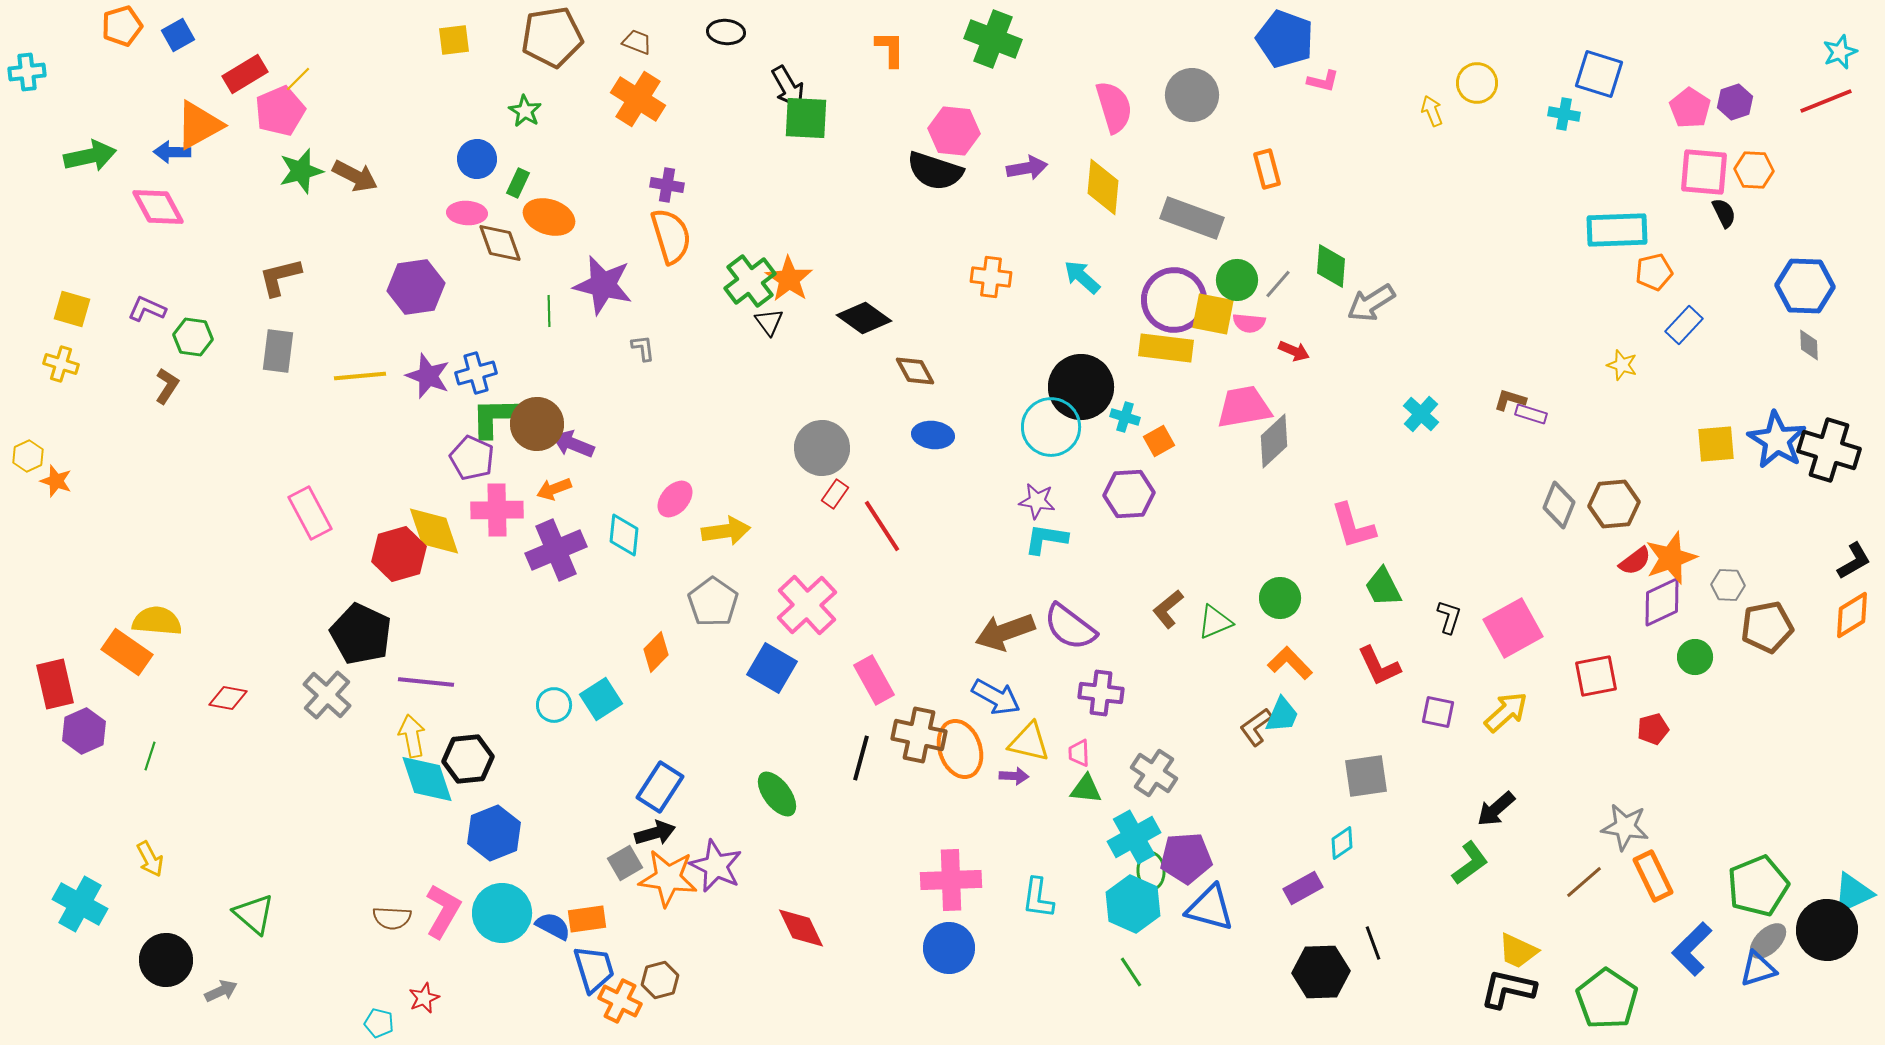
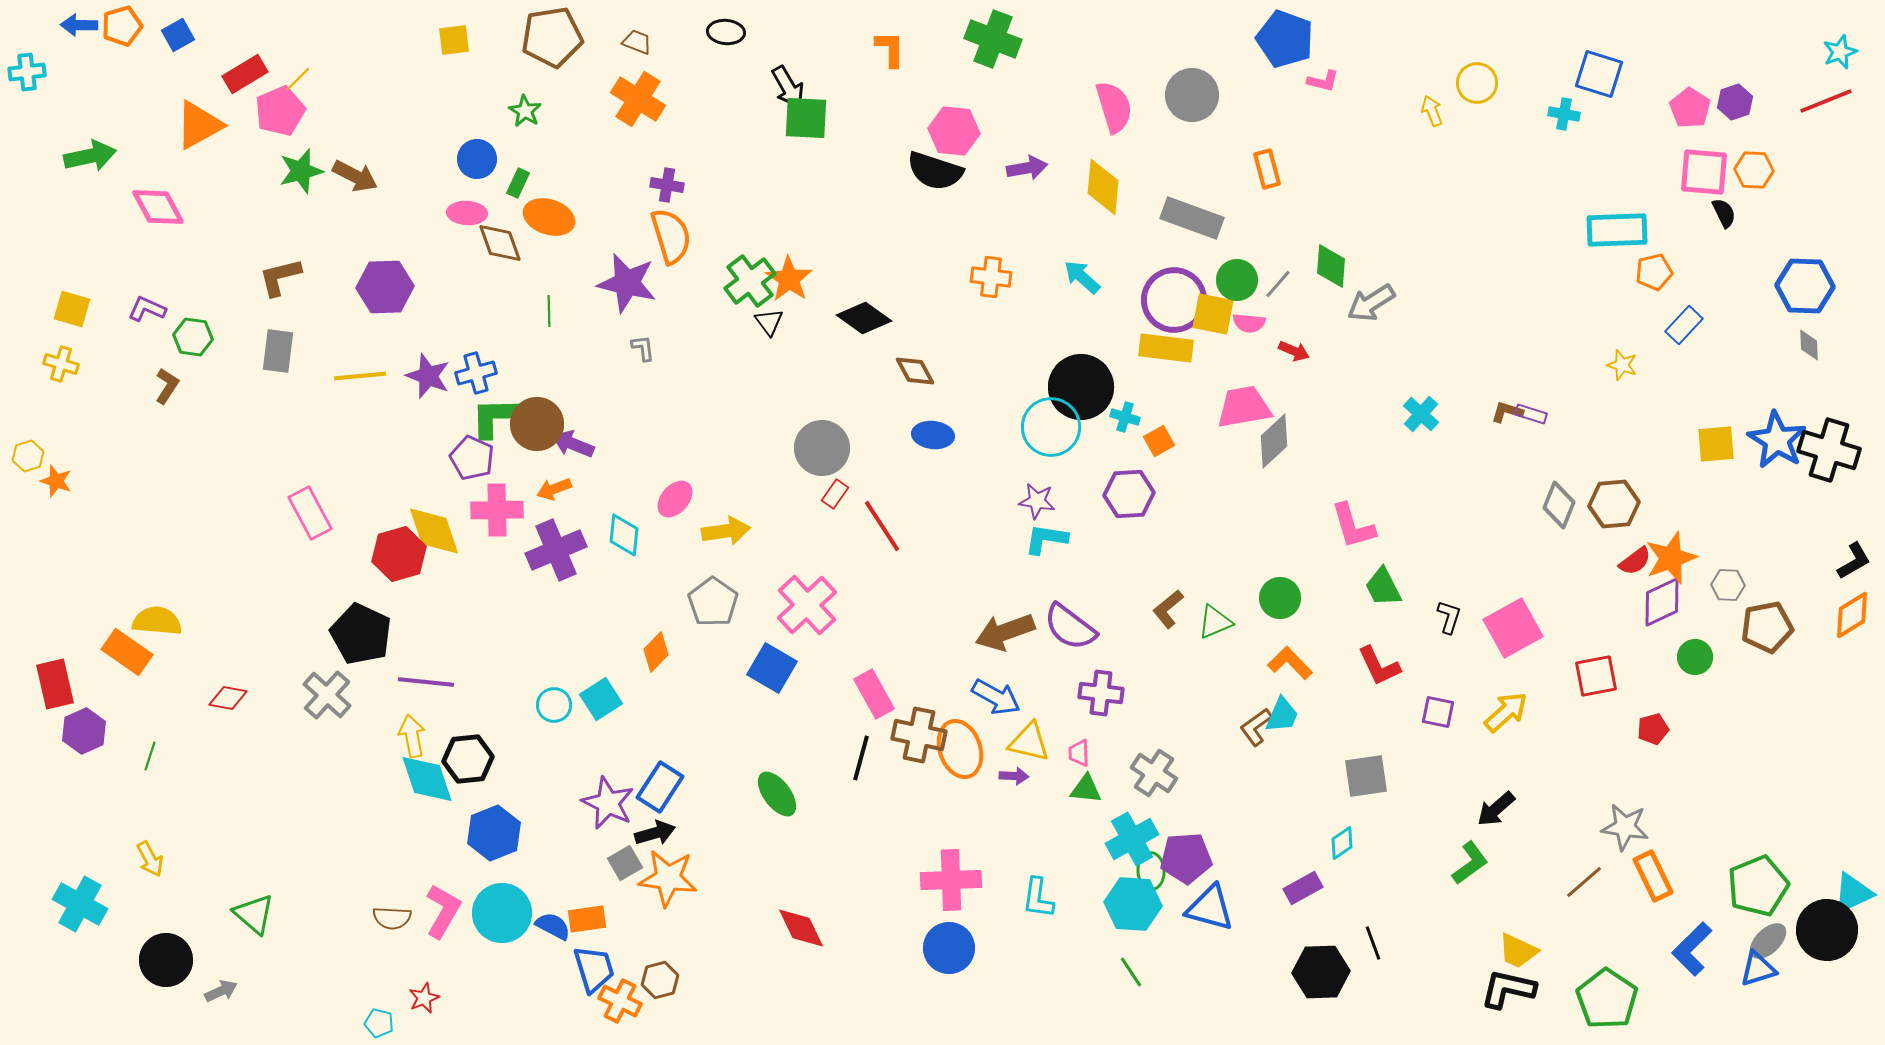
blue arrow at (172, 152): moved 93 px left, 127 px up
purple star at (603, 285): moved 24 px right, 2 px up
purple hexagon at (416, 287): moved 31 px left; rotated 6 degrees clockwise
brown L-shape at (1510, 400): moved 3 px left, 12 px down
yellow hexagon at (28, 456): rotated 8 degrees clockwise
pink rectangle at (874, 680): moved 14 px down
cyan cross at (1134, 837): moved 2 px left, 2 px down
purple star at (716, 866): moved 108 px left, 63 px up
cyan hexagon at (1133, 904): rotated 20 degrees counterclockwise
